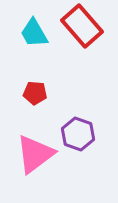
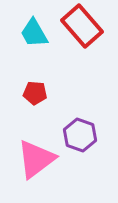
purple hexagon: moved 2 px right, 1 px down
pink triangle: moved 1 px right, 5 px down
